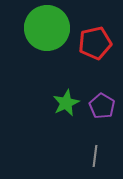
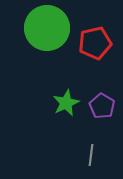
gray line: moved 4 px left, 1 px up
